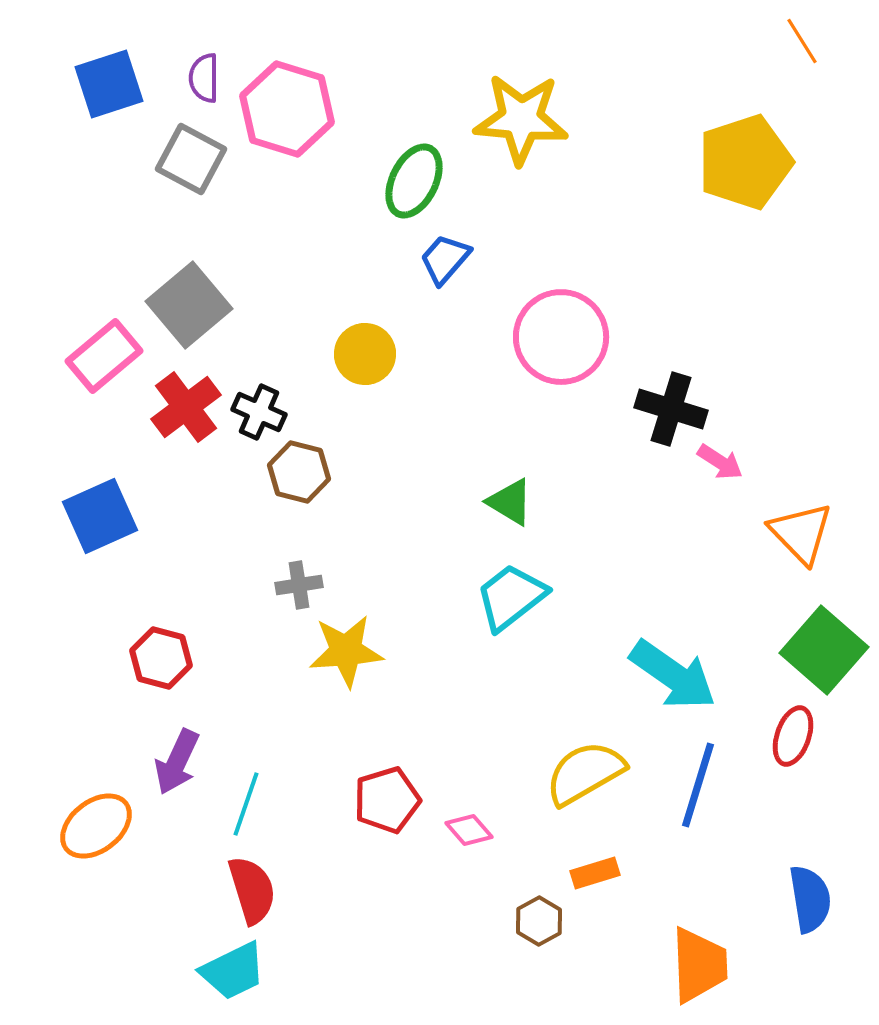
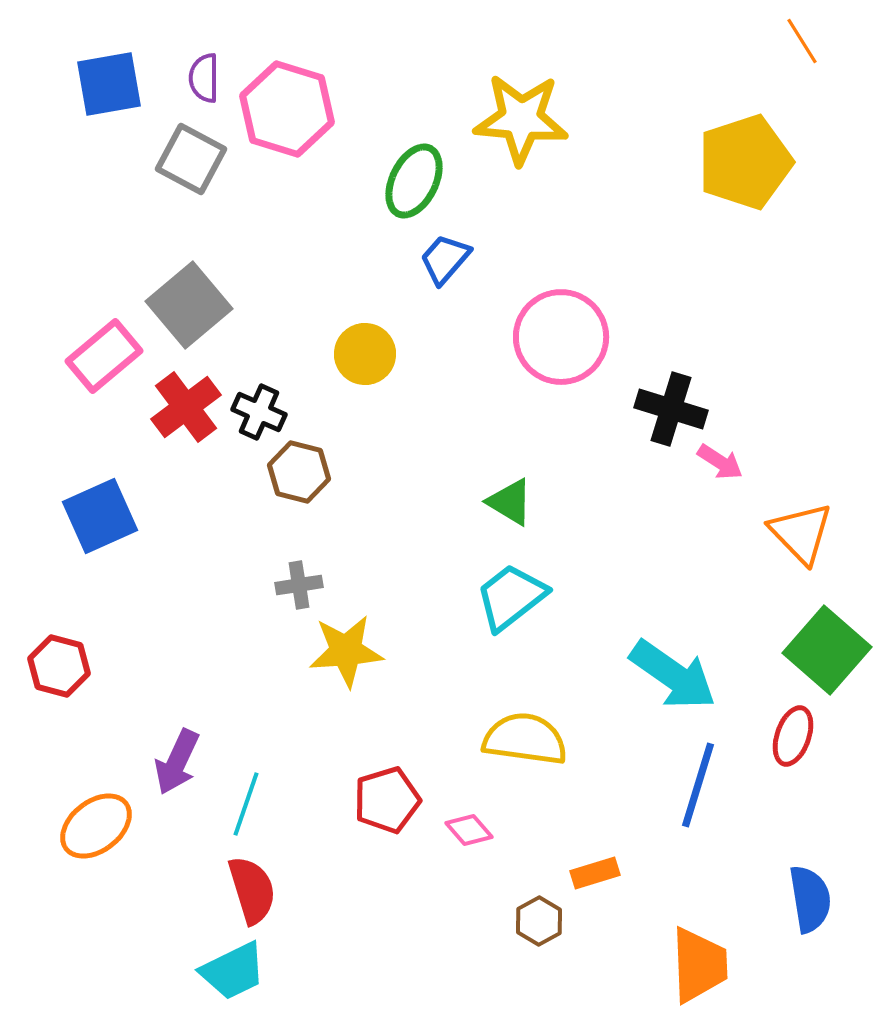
blue square at (109, 84): rotated 8 degrees clockwise
green square at (824, 650): moved 3 px right
red hexagon at (161, 658): moved 102 px left, 8 px down
yellow semicircle at (585, 773): moved 60 px left, 34 px up; rotated 38 degrees clockwise
